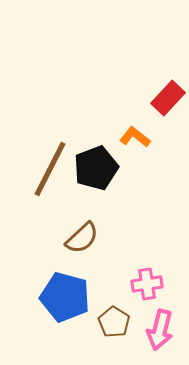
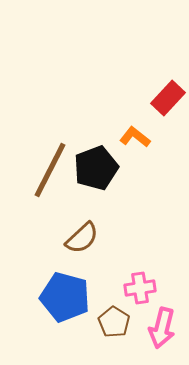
brown line: moved 1 px down
pink cross: moved 7 px left, 4 px down
pink arrow: moved 2 px right, 2 px up
